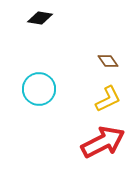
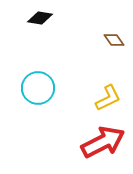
brown diamond: moved 6 px right, 21 px up
cyan circle: moved 1 px left, 1 px up
yellow L-shape: moved 1 px up
